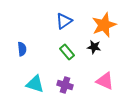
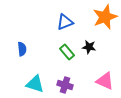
blue triangle: moved 1 px right, 1 px down; rotated 12 degrees clockwise
orange star: moved 1 px right, 8 px up
black star: moved 5 px left
